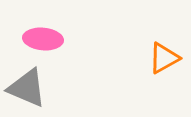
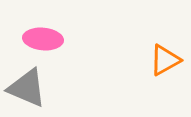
orange triangle: moved 1 px right, 2 px down
